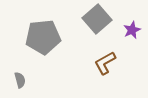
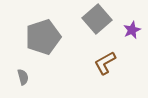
gray pentagon: rotated 12 degrees counterclockwise
gray semicircle: moved 3 px right, 3 px up
